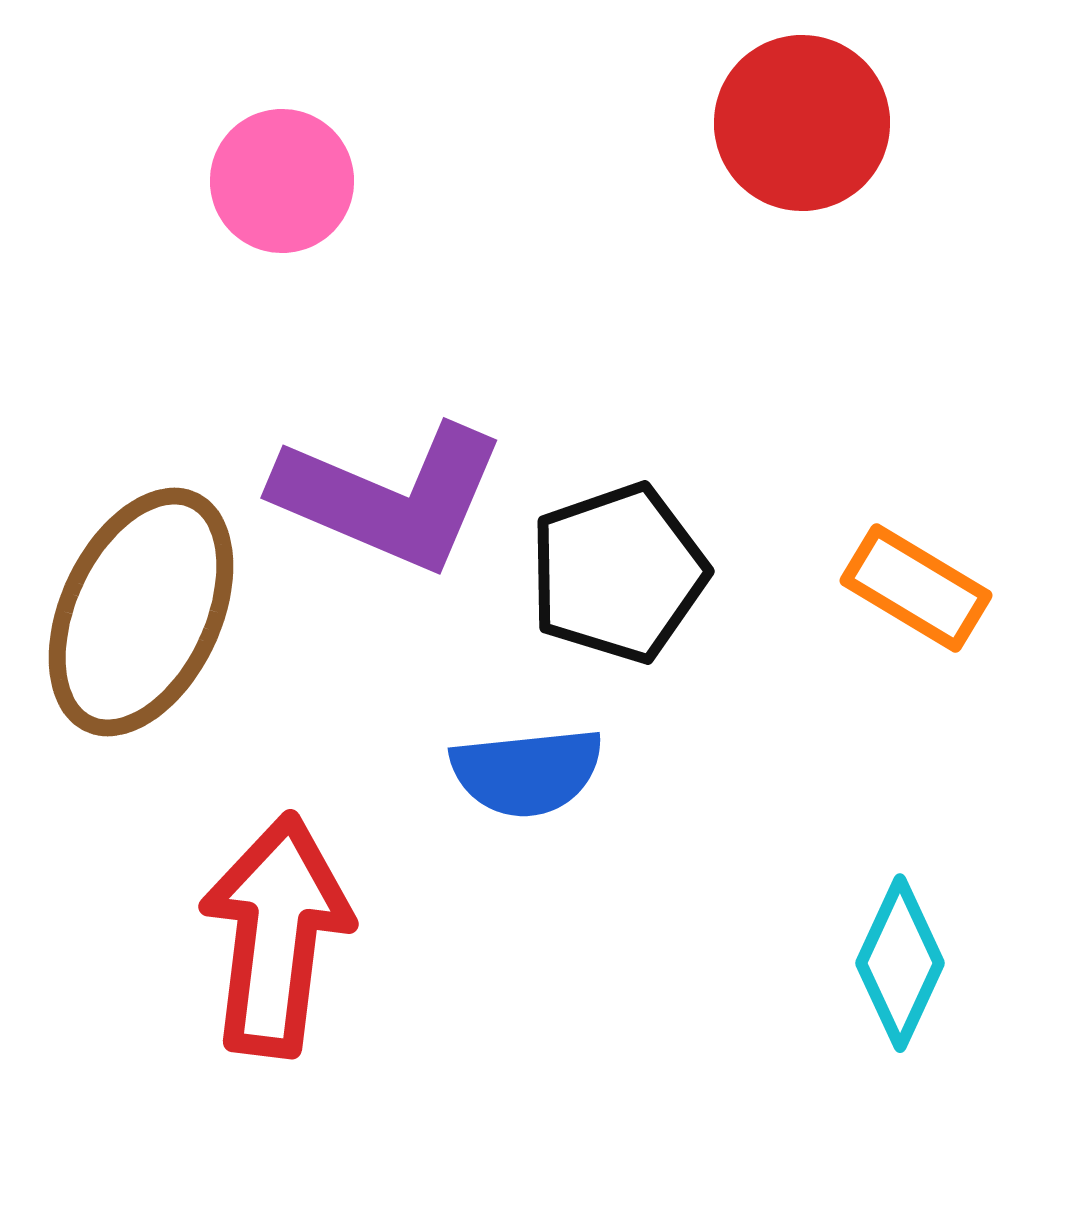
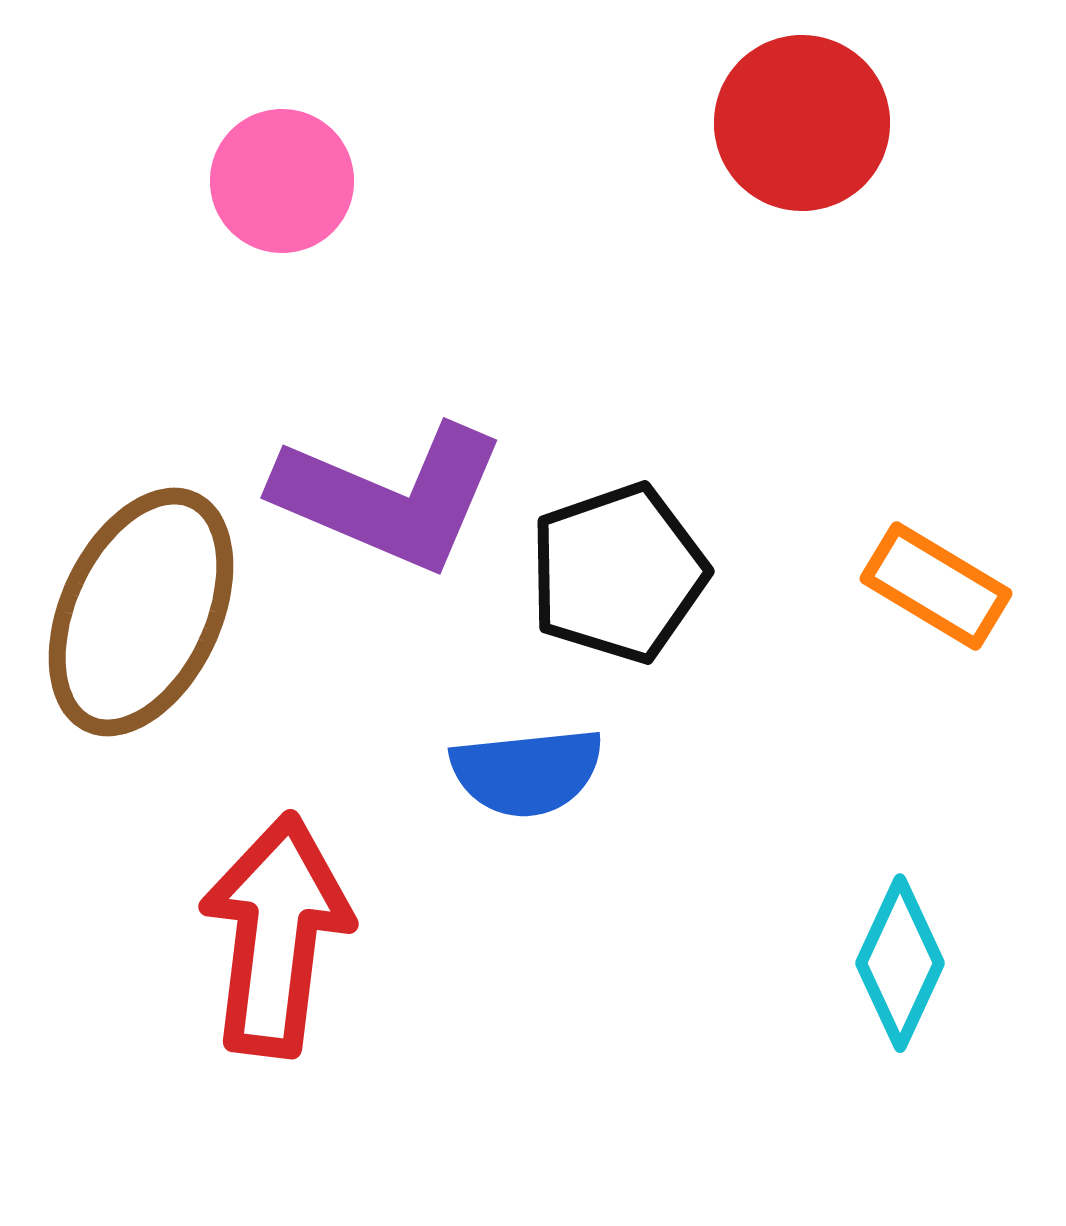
orange rectangle: moved 20 px right, 2 px up
